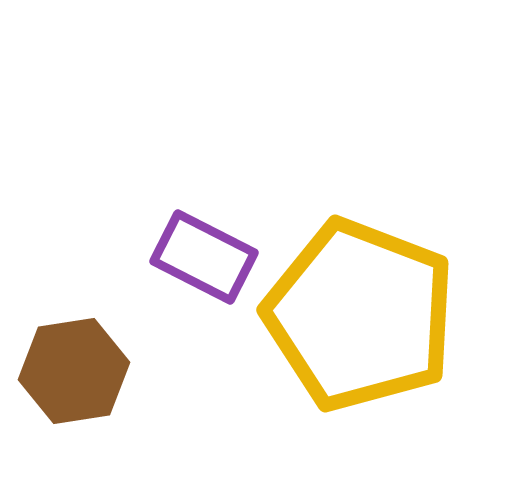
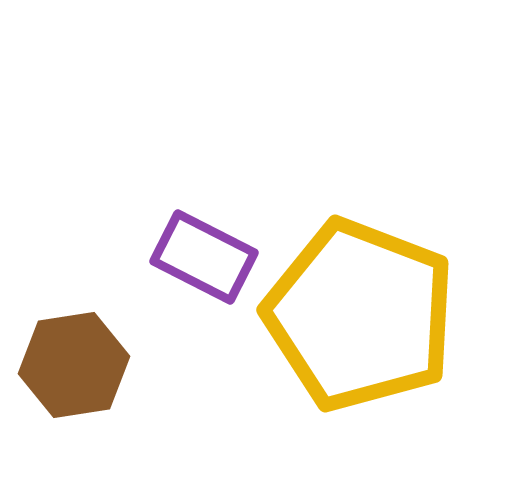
brown hexagon: moved 6 px up
